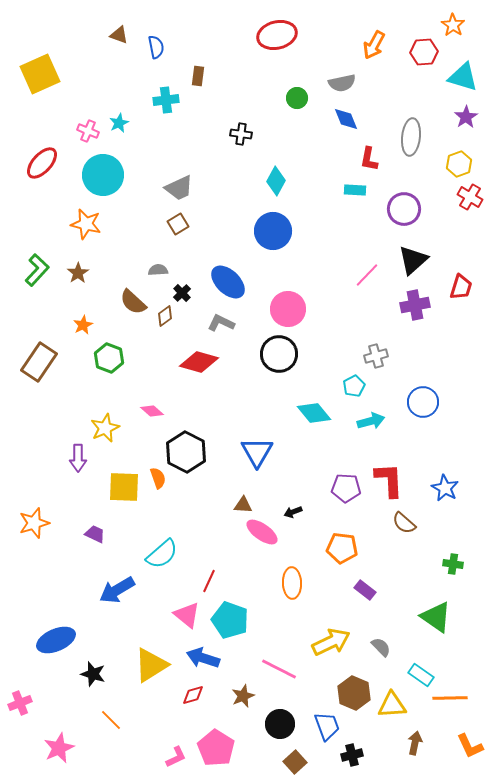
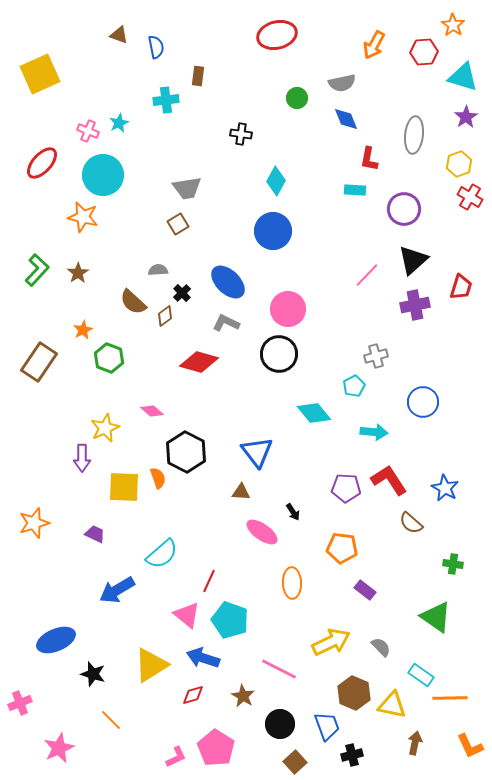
gray ellipse at (411, 137): moved 3 px right, 2 px up
gray trapezoid at (179, 188): moved 8 px right; rotated 16 degrees clockwise
orange star at (86, 224): moved 3 px left, 7 px up
gray L-shape at (221, 323): moved 5 px right
orange star at (83, 325): moved 5 px down
cyan arrow at (371, 421): moved 3 px right, 11 px down; rotated 20 degrees clockwise
blue triangle at (257, 452): rotated 8 degrees counterclockwise
purple arrow at (78, 458): moved 4 px right
red L-shape at (389, 480): rotated 30 degrees counterclockwise
brown triangle at (243, 505): moved 2 px left, 13 px up
black arrow at (293, 512): rotated 102 degrees counterclockwise
brown semicircle at (404, 523): moved 7 px right
brown star at (243, 696): rotated 20 degrees counterclockwise
yellow triangle at (392, 705): rotated 16 degrees clockwise
